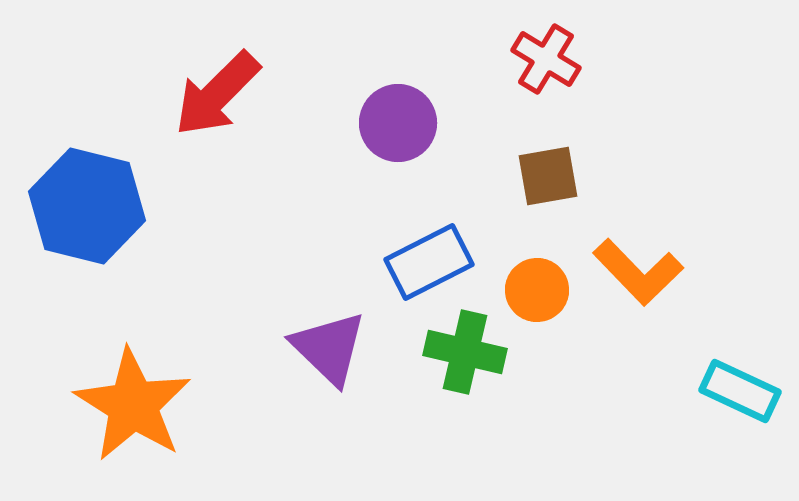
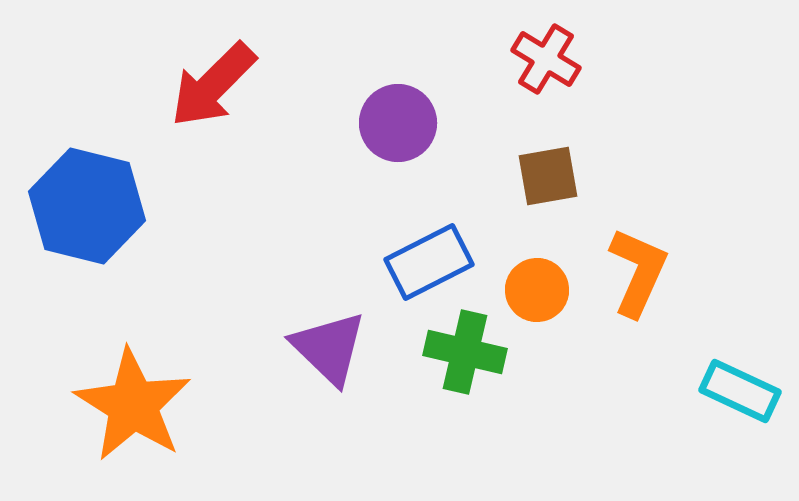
red arrow: moved 4 px left, 9 px up
orange L-shape: rotated 112 degrees counterclockwise
